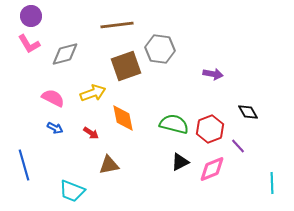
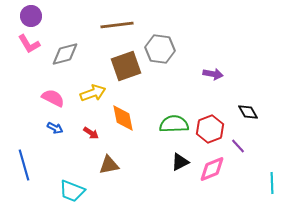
green semicircle: rotated 16 degrees counterclockwise
